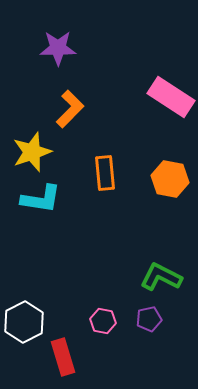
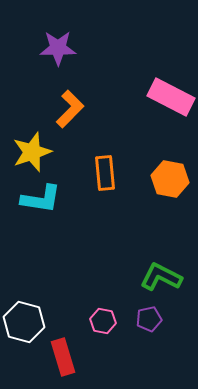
pink rectangle: rotated 6 degrees counterclockwise
white hexagon: rotated 18 degrees counterclockwise
